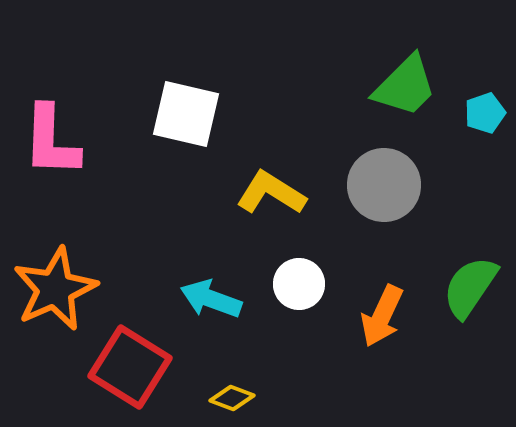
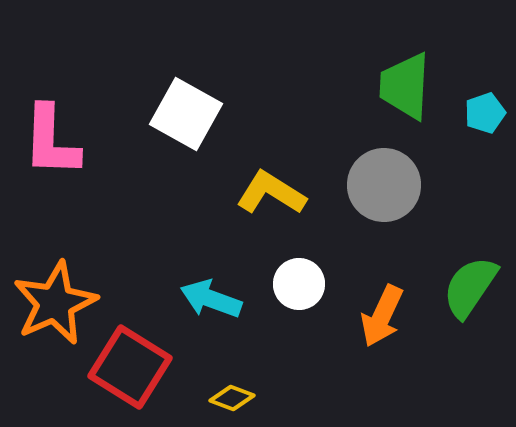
green trapezoid: rotated 138 degrees clockwise
white square: rotated 16 degrees clockwise
orange star: moved 14 px down
